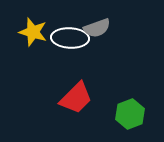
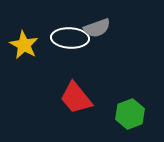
yellow star: moved 9 px left, 13 px down; rotated 12 degrees clockwise
red trapezoid: rotated 96 degrees clockwise
